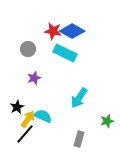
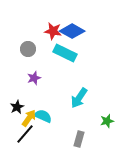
yellow arrow: moved 1 px right, 1 px up
